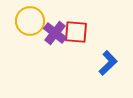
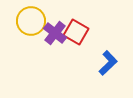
yellow circle: moved 1 px right
red square: rotated 25 degrees clockwise
